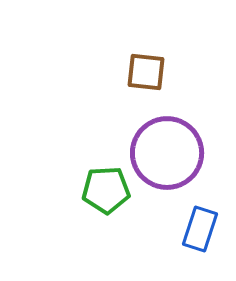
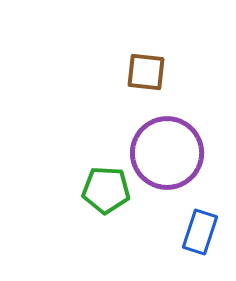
green pentagon: rotated 6 degrees clockwise
blue rectangle: moved 3 px down
